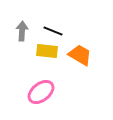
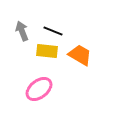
gray arrow: rotated 24 degrees counterclockwise
pink ellipse: moved 2 px left, 3 px up
